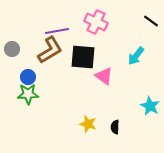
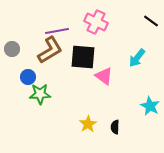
cyan arrow: moved 1 px right, 2 px down
green star: moved 12 px right
yellow star: rotated 24 degrees clockwise
